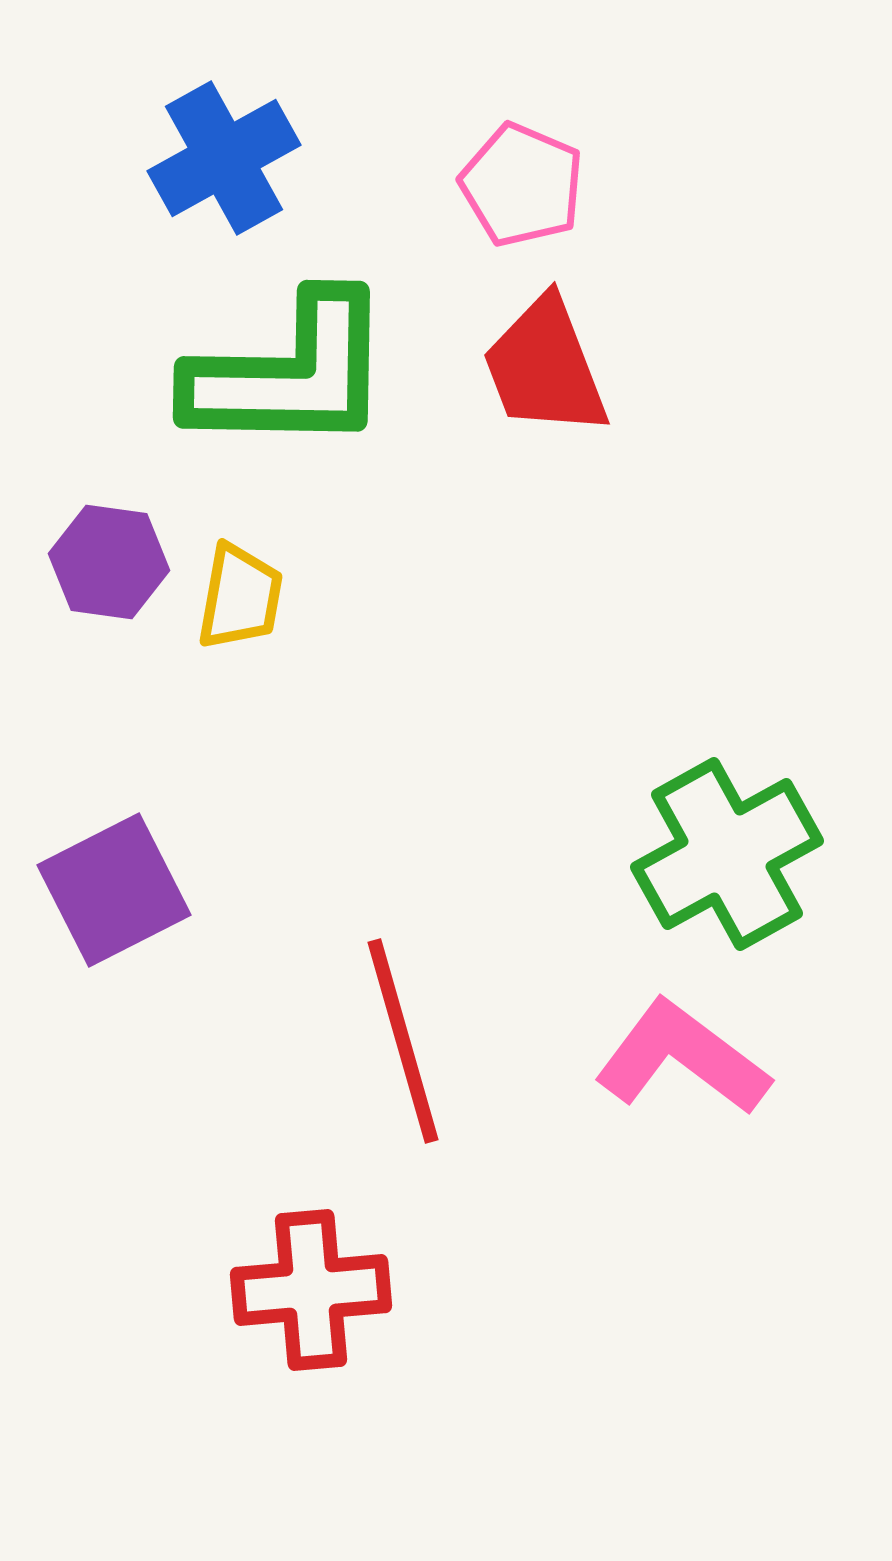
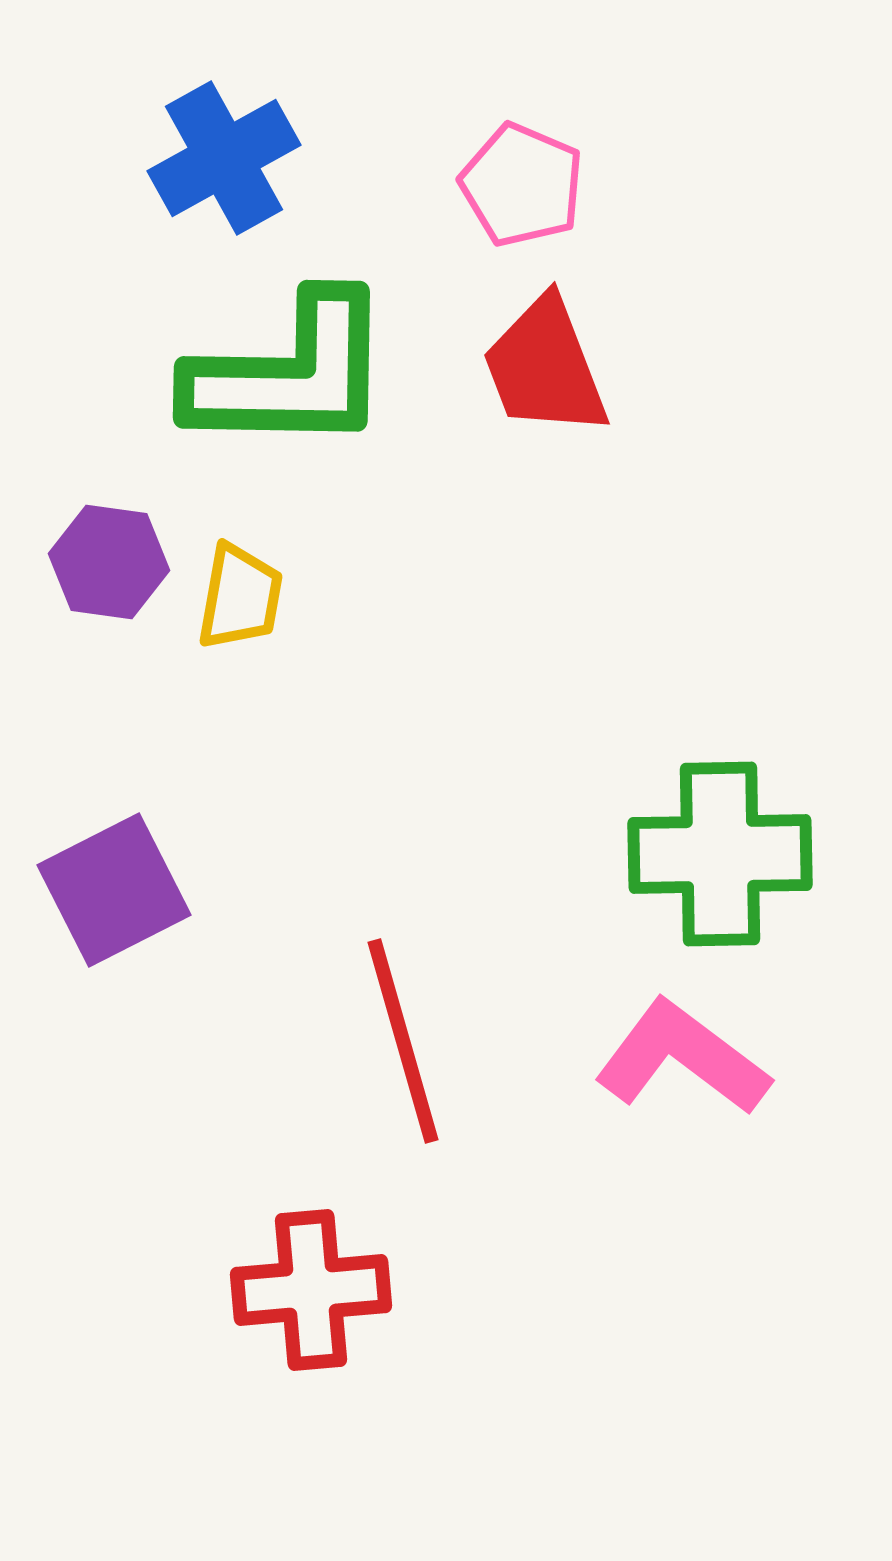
green cross: moved 7 px left; rotated 28 degrees clockwise
